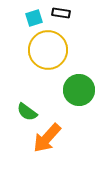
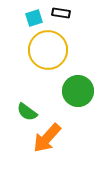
green circle: moved 1 px left, 1 px down
